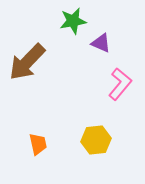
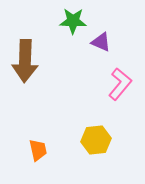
green star: rotated 12 degrees clockwise
purple triangle: moved 1 px up
brown arrow: moved 2 px left, 1 px up; rotated 42 degrees counterclockwise
orange trapezoid: moved 6 px down
